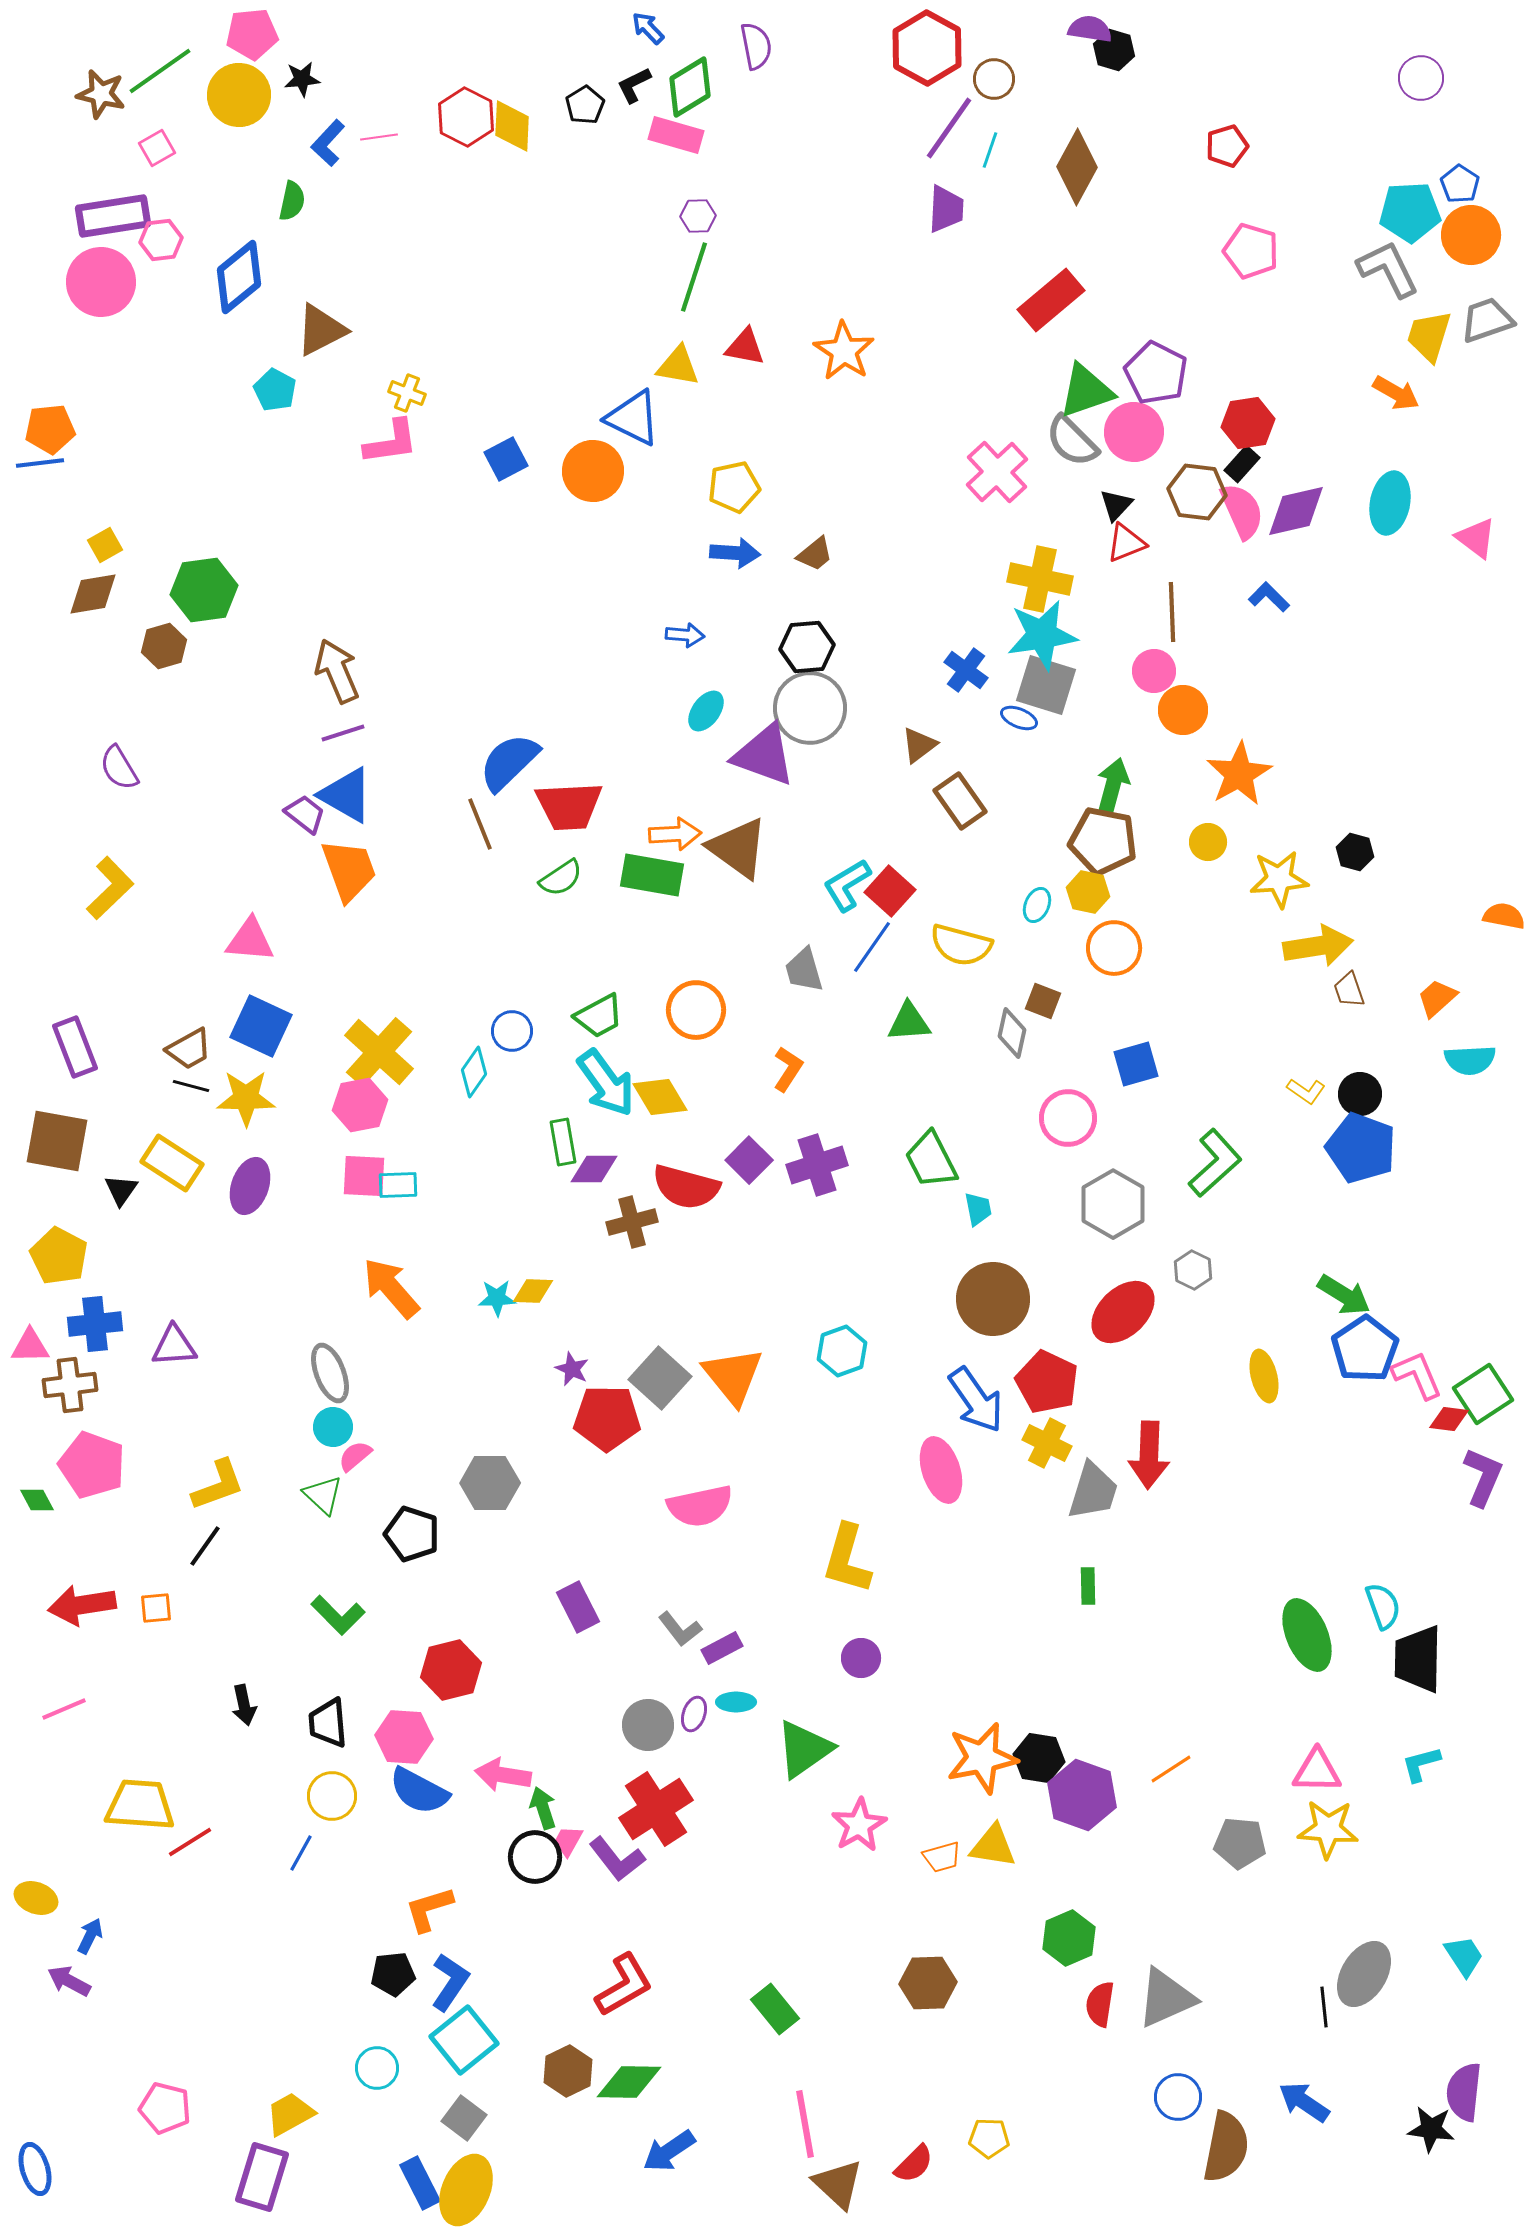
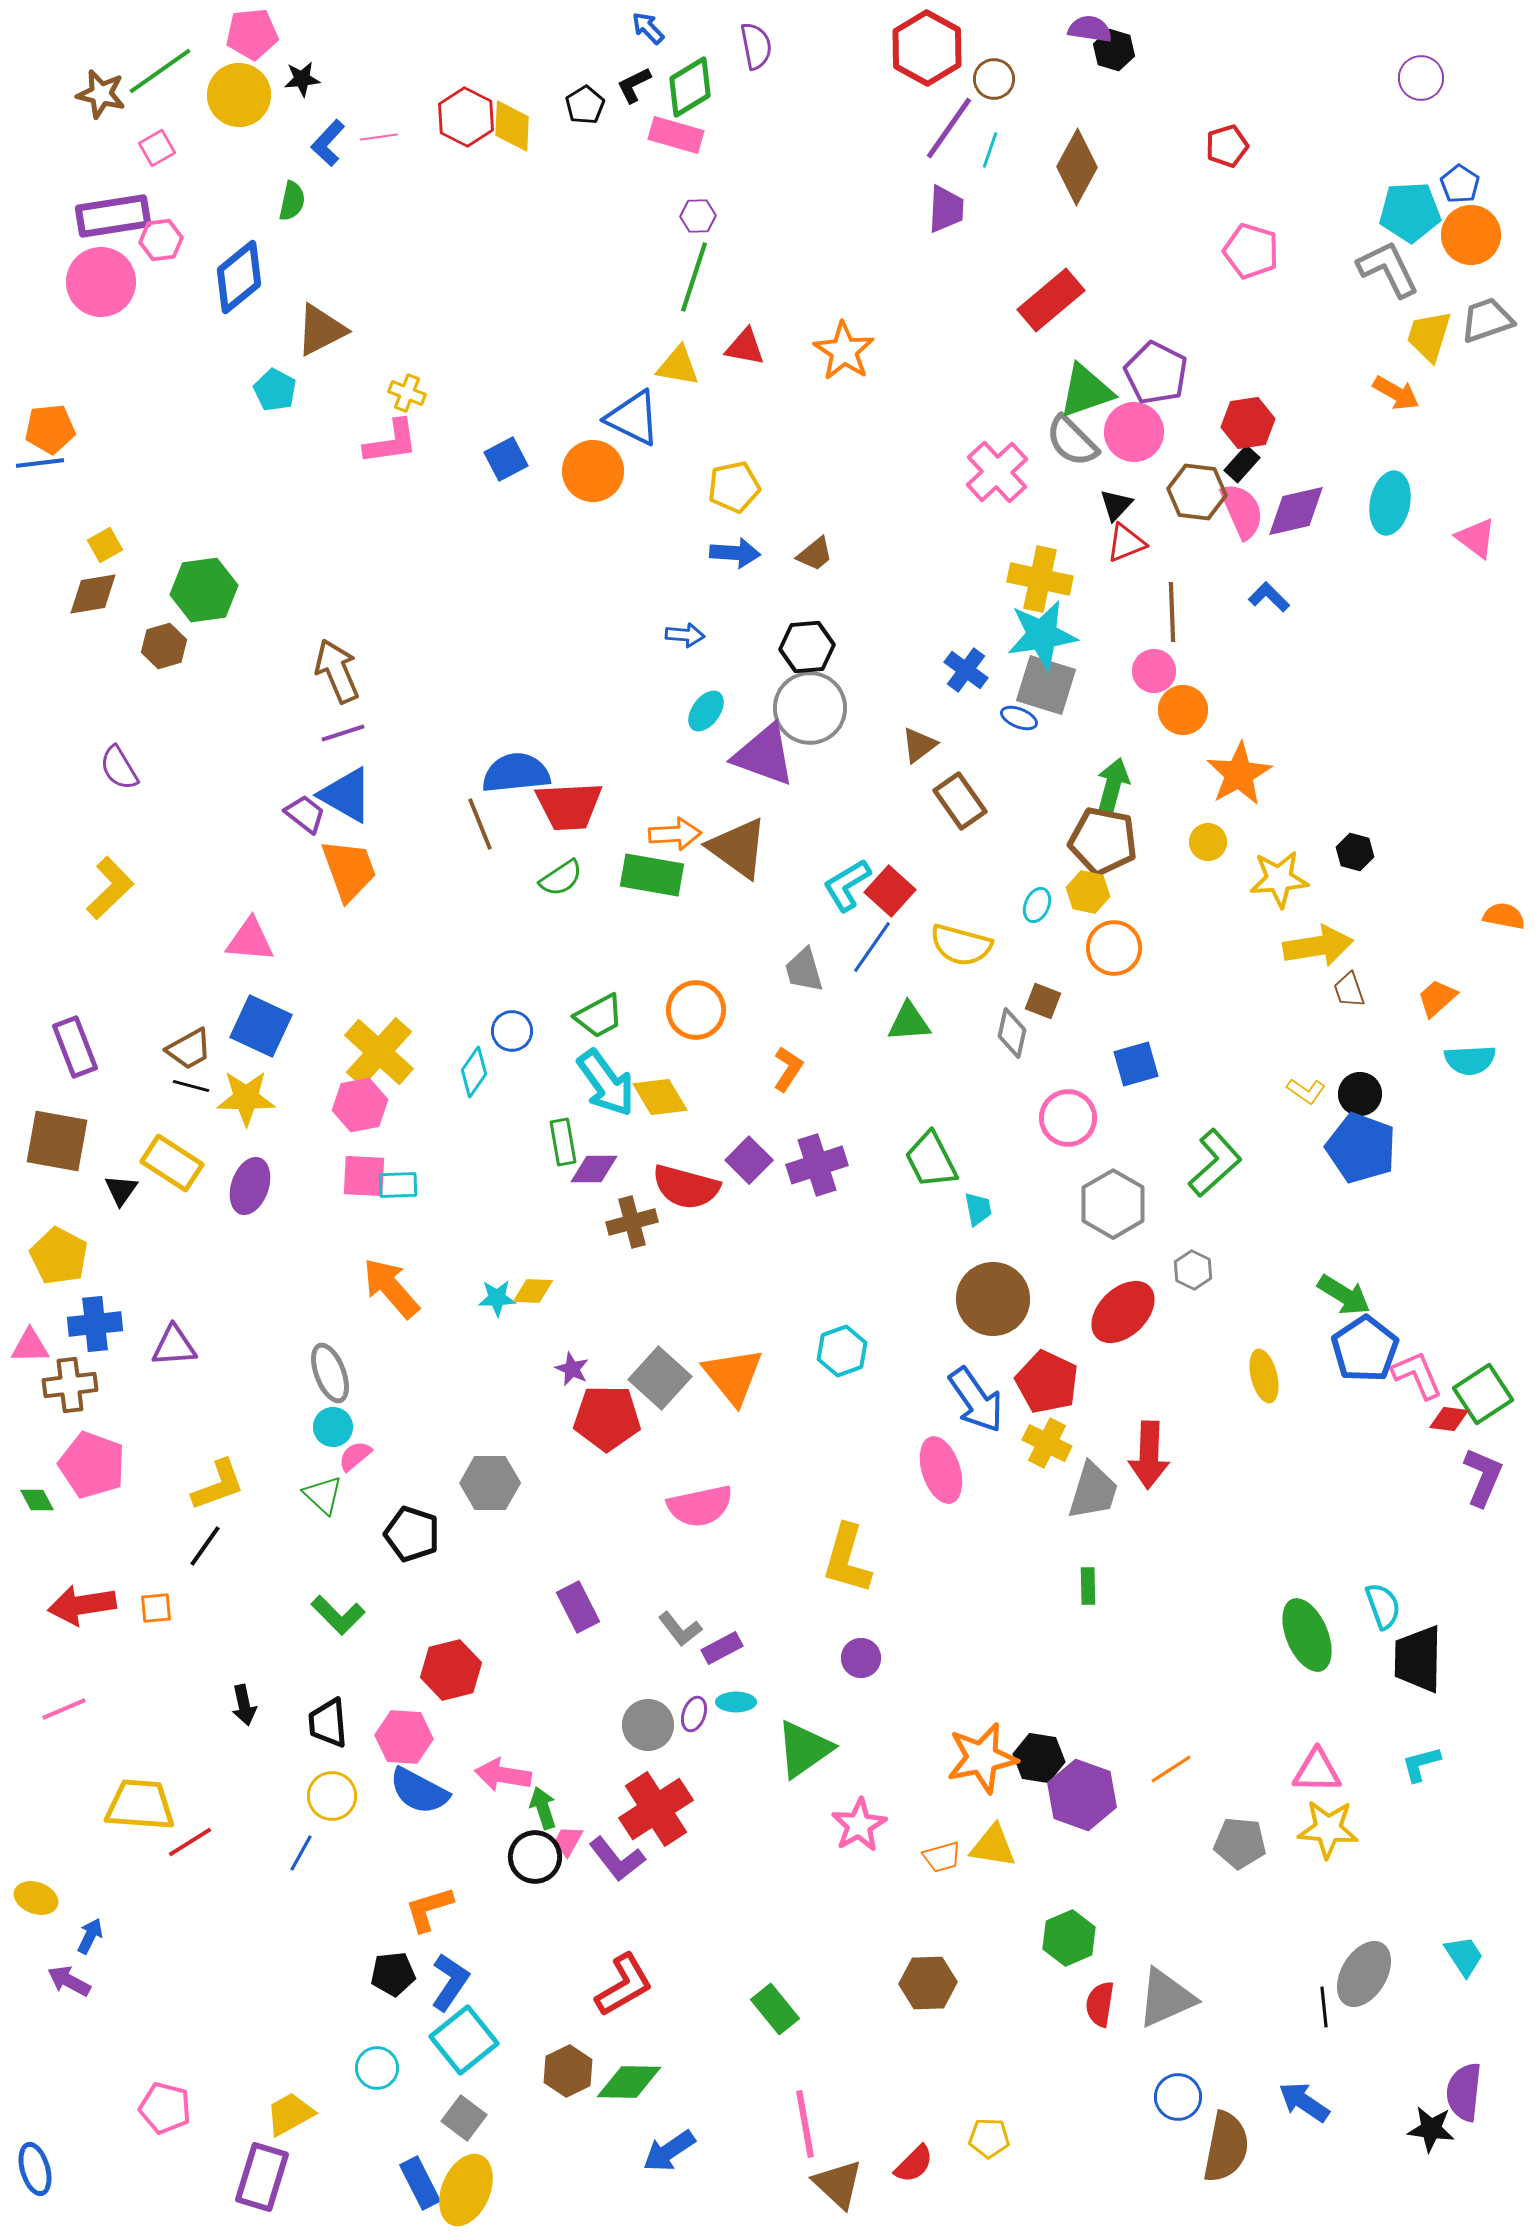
blue semicircle at (509, 762): moved 7 px right, 11 px down; rotated 38 degrees clockwise
